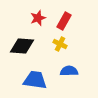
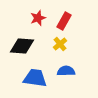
yellow cross: rotated 24 degrees clockwise
blue semicircle: moved 3 px left
blue trapezoid: moved 2 px up
